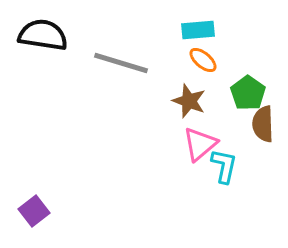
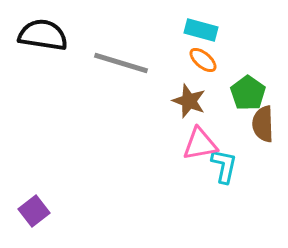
cyan rectangle: moved 3 px right; rotated 20 degrees clockwise
pink triangle: rotated 30 degrees clockwise
